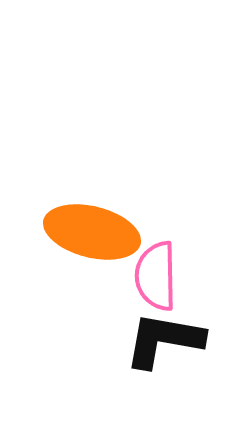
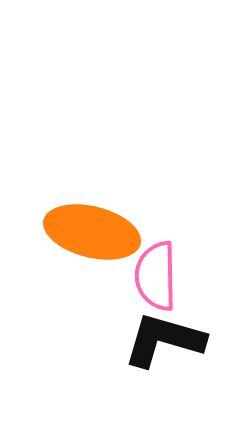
black L-shape: rotated 6 degrees clockwise
